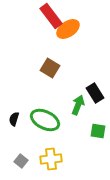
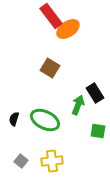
yellow cross: moved 1 px right, 2 px down
